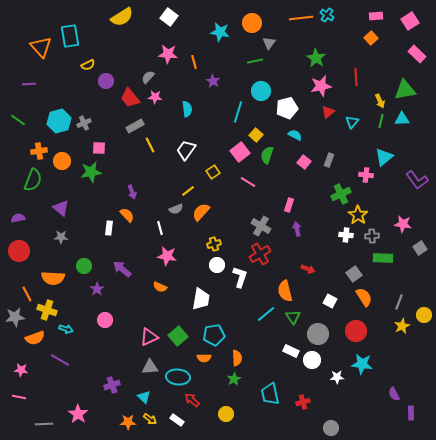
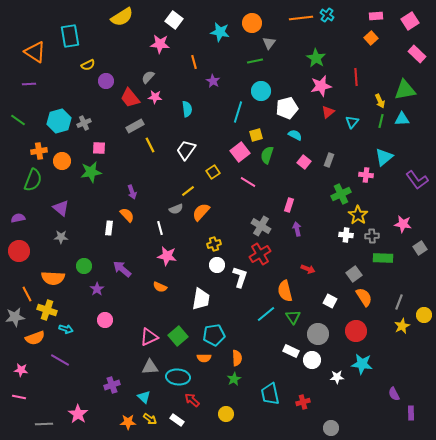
white square at (169, 17): moved 5 px right, 3 px down
orange triangle at (41, 47): moved 6 px left, 5 px down; rotated 15 degrees counterclockwise
pink star at (168, 54): moved 8 px left, 10 px up
yellow square at (256, 135): rotated 32 degrees clockwise
